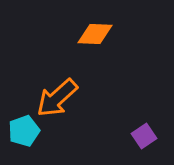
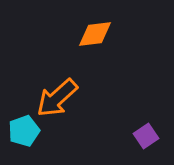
orange diamond: rotated 9 degrees counterclockwise
purple square: moved 2 px right
